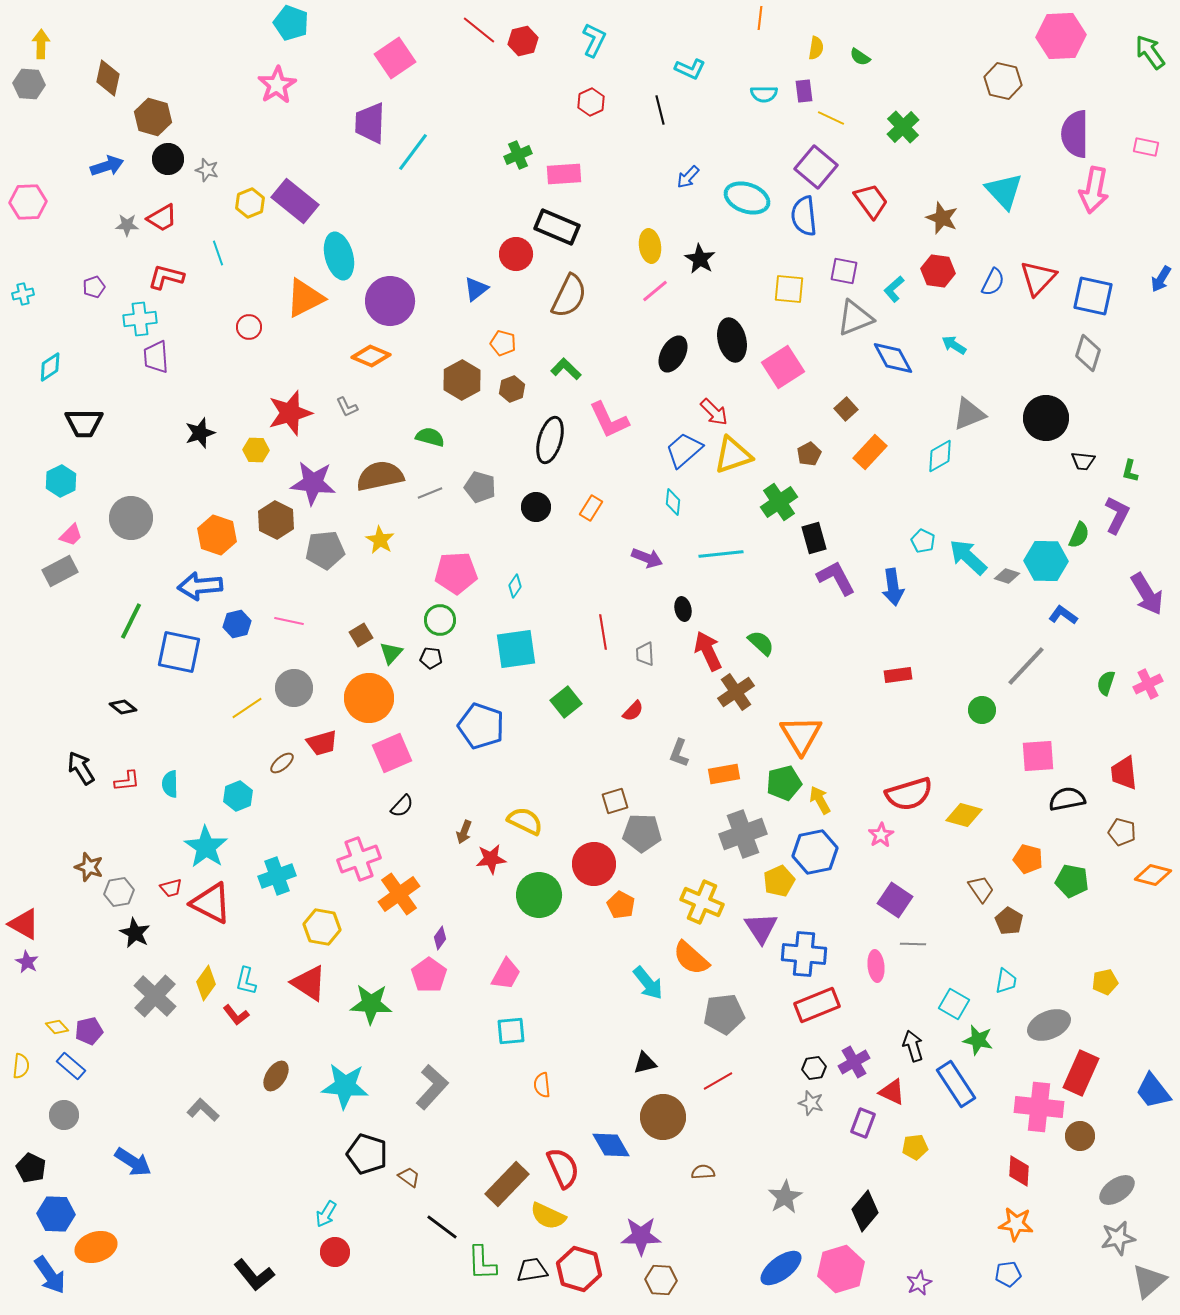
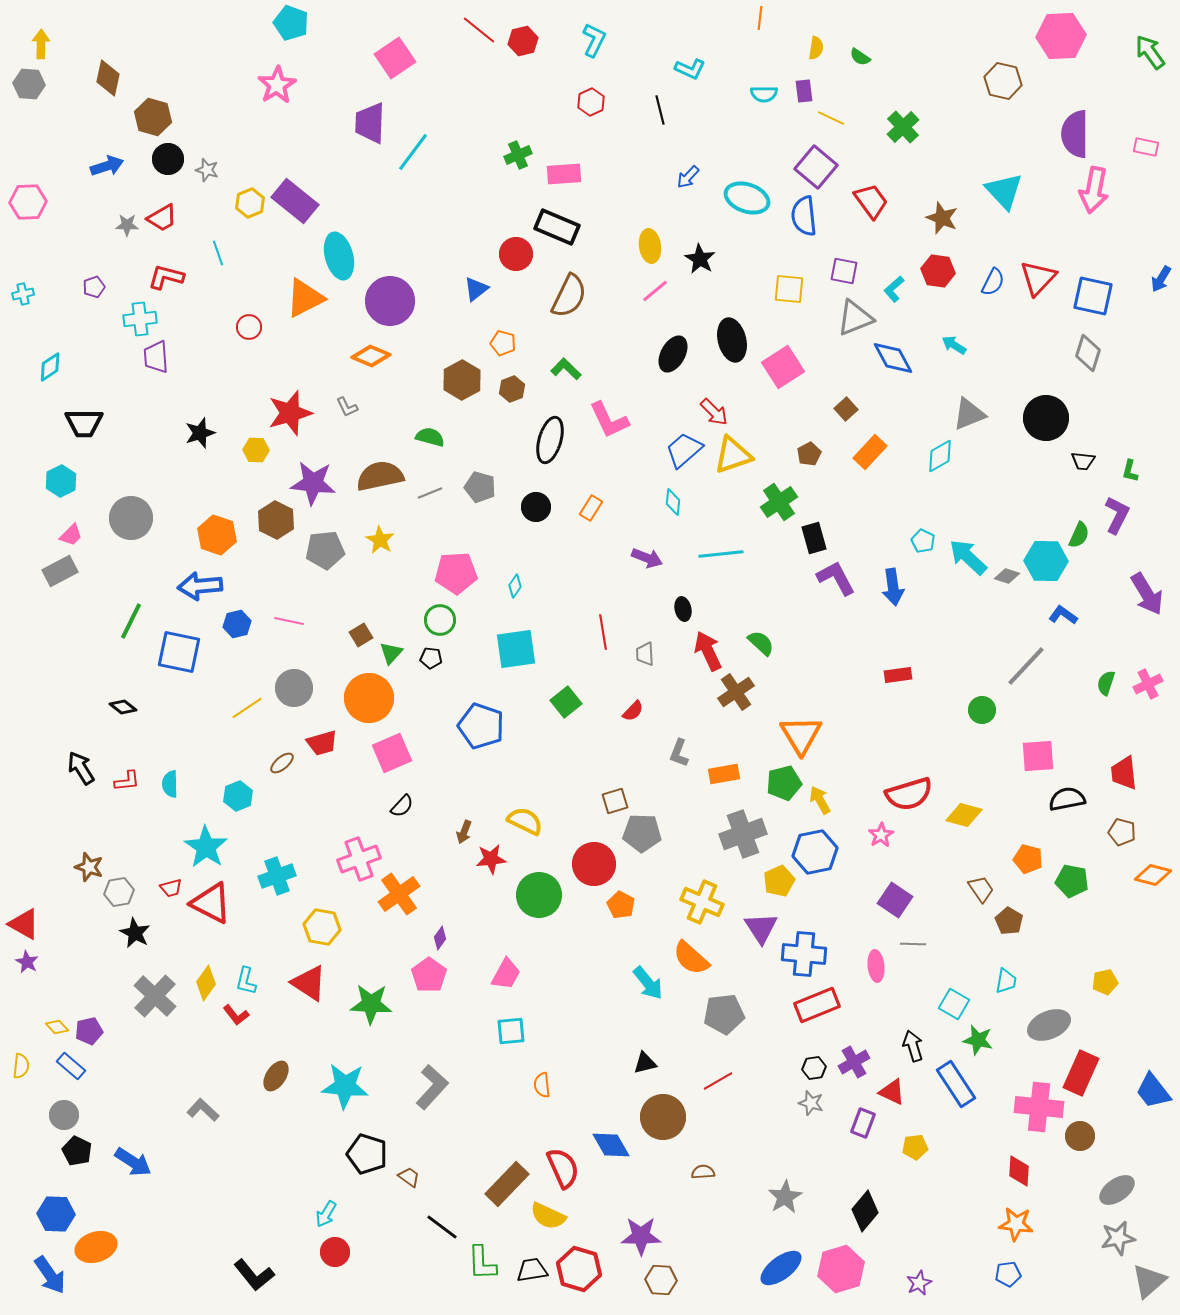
black pentagon at (31, 1168): moved 46 px right, 17 px up
